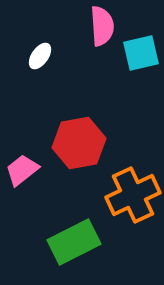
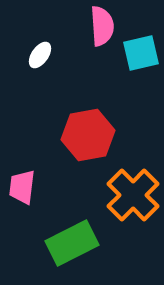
white ellipse: moved 1 px up
red hexagon: moved 9 px right, 8 px up
pink trapezoid: moved 17 px down; rotated 45 degrees counterclockwise
orange cross: rotated 20 degrees counterclockwise
green rectangle: moved 2 px left, 1 px down
